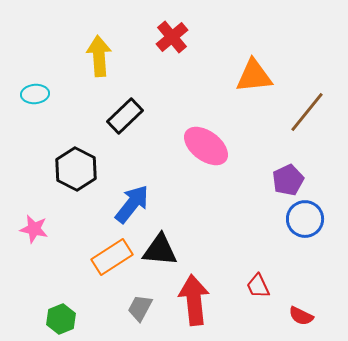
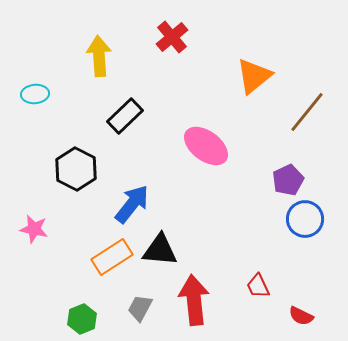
orange triangle: rotated 33 degrees counterclockwise
green hexagon: moved 21 px right
